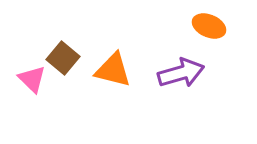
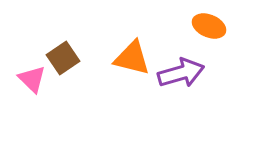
brown square: rotated 16 degrees clockwise
orange triangle: moved 19 px right, 12 px up
